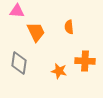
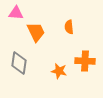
pink triangle: moved 1 px left, 2 px down
